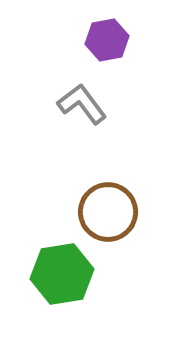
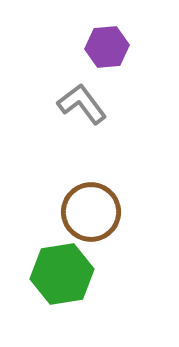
purple hexagon: moved 7 px down; rotated 6 degrees clockwise
brown circle: moved 17 px left
